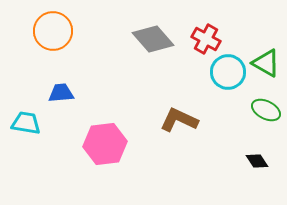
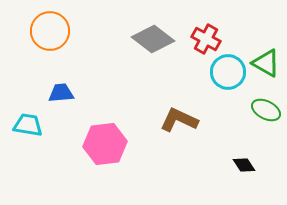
orange circle: moved 3 px left
gray diamond: rotated 12 degrees counterclockwise
cyan trapezoid: moved 2 px right, 2 px down
black diamond: moved 13 px left, 4 px down
